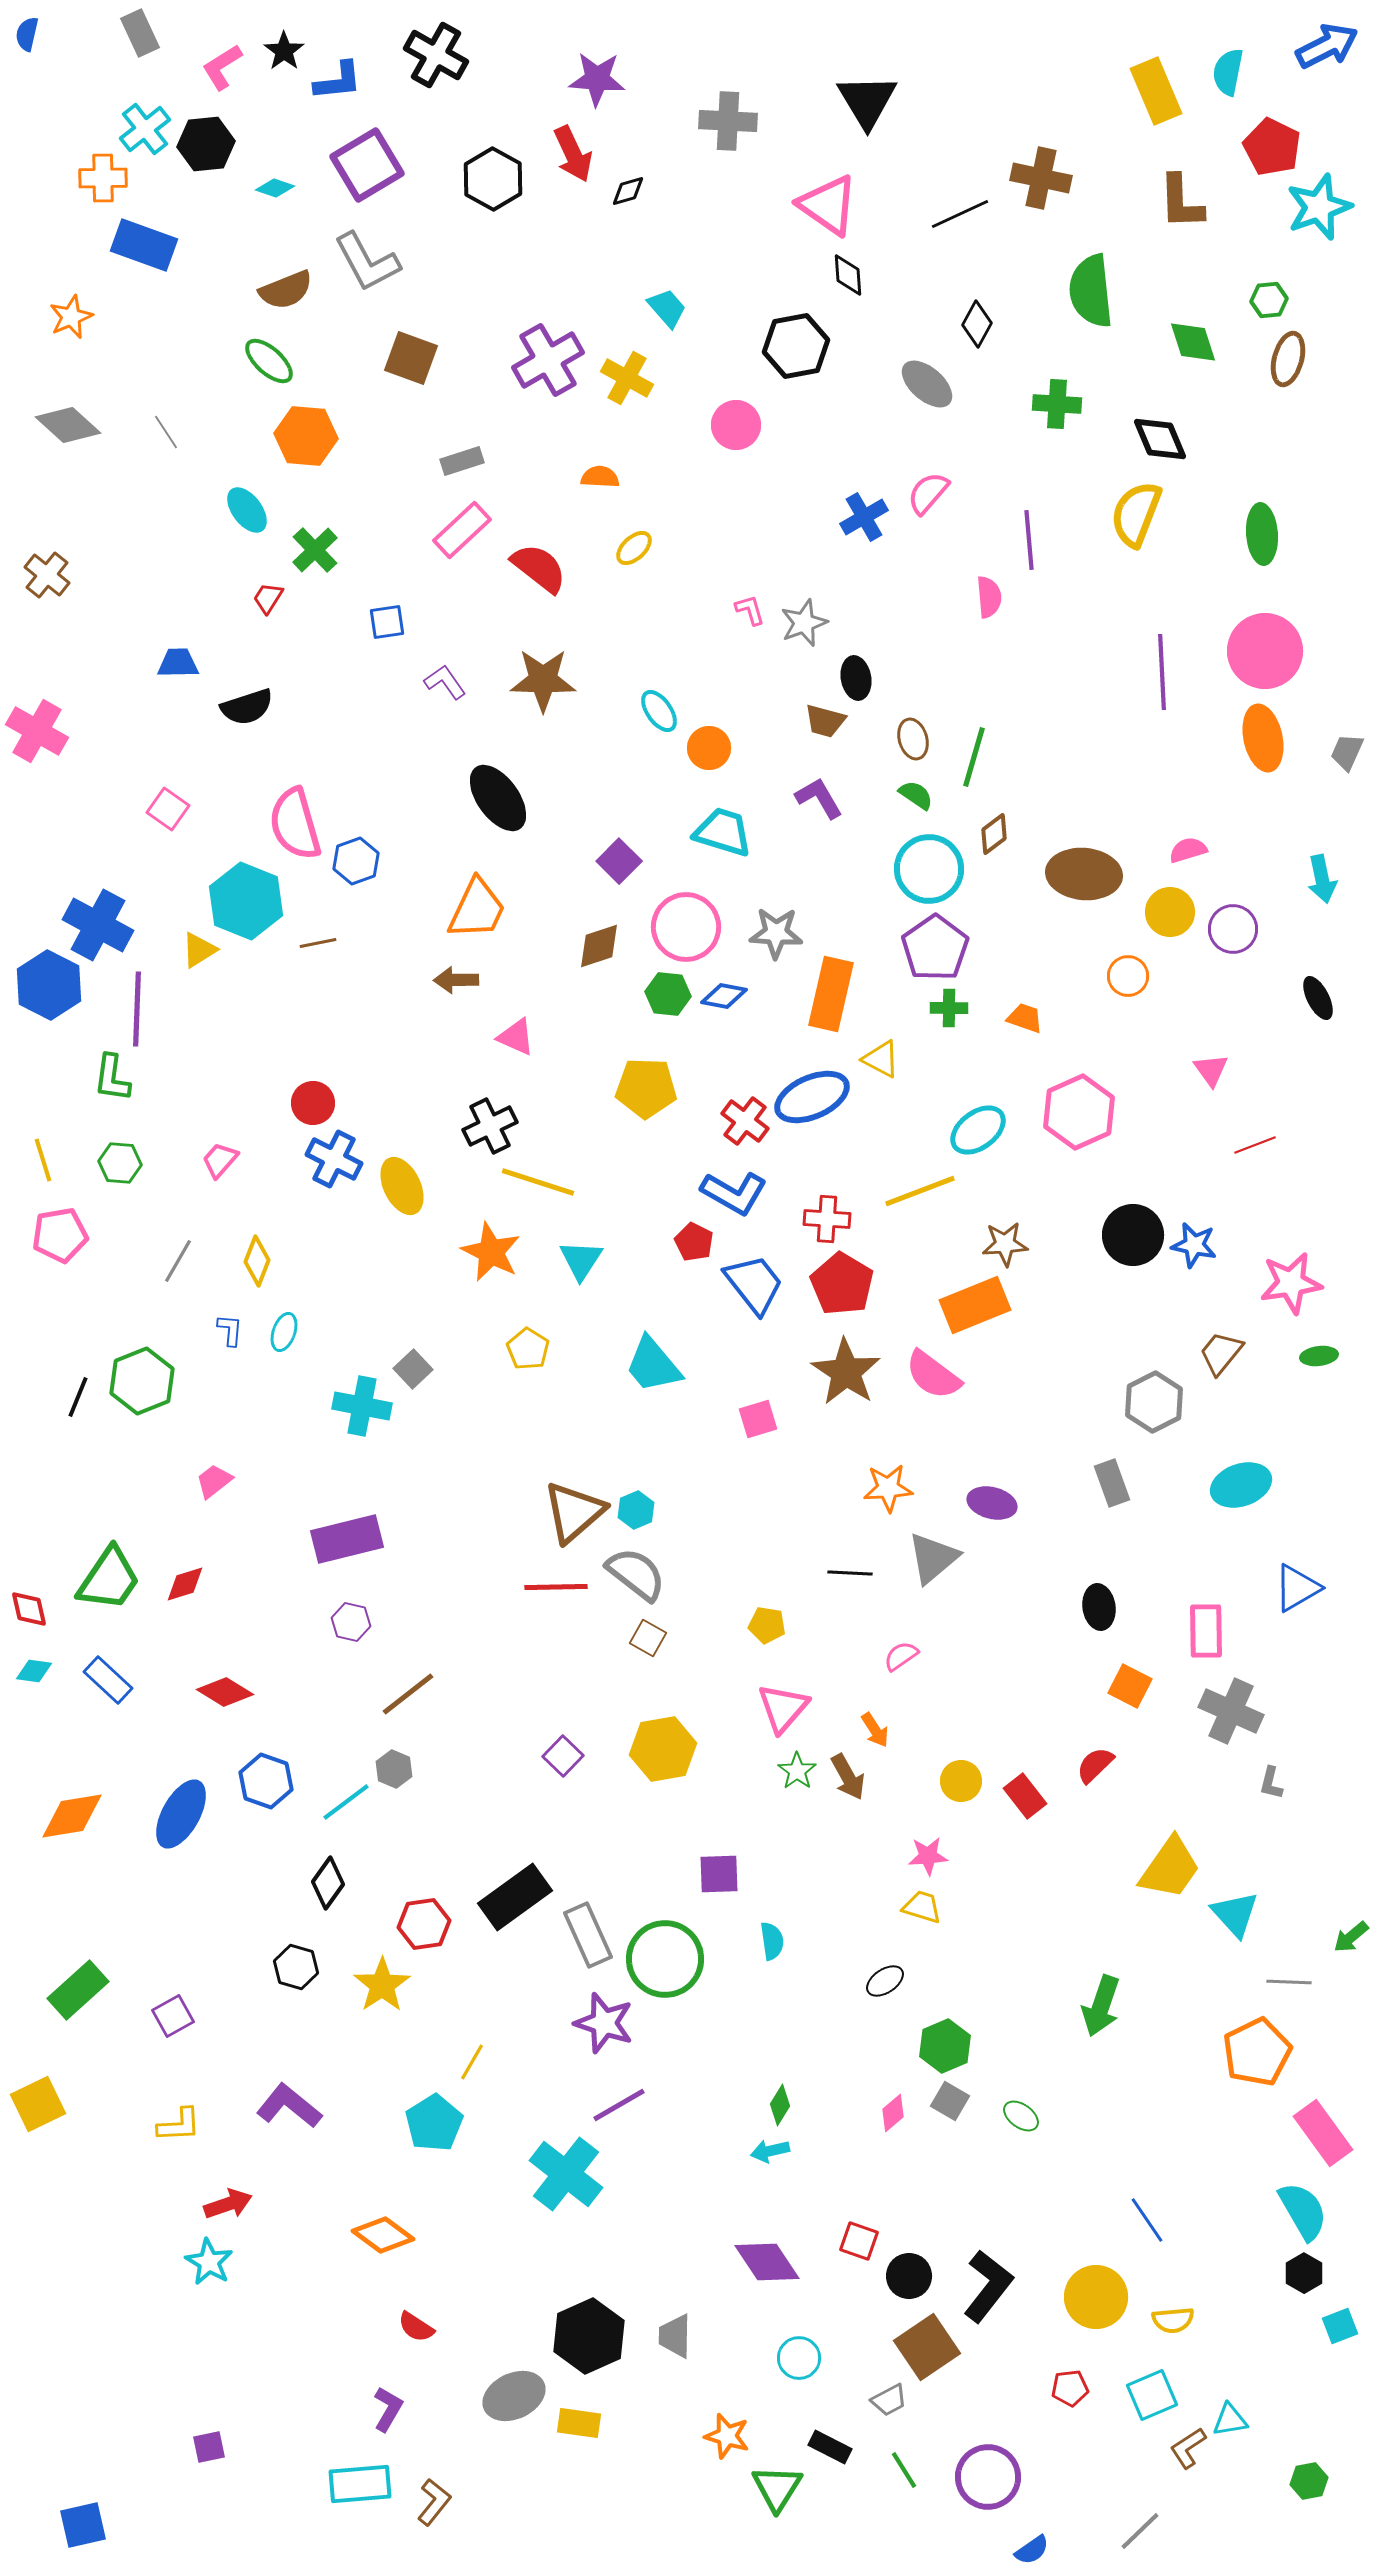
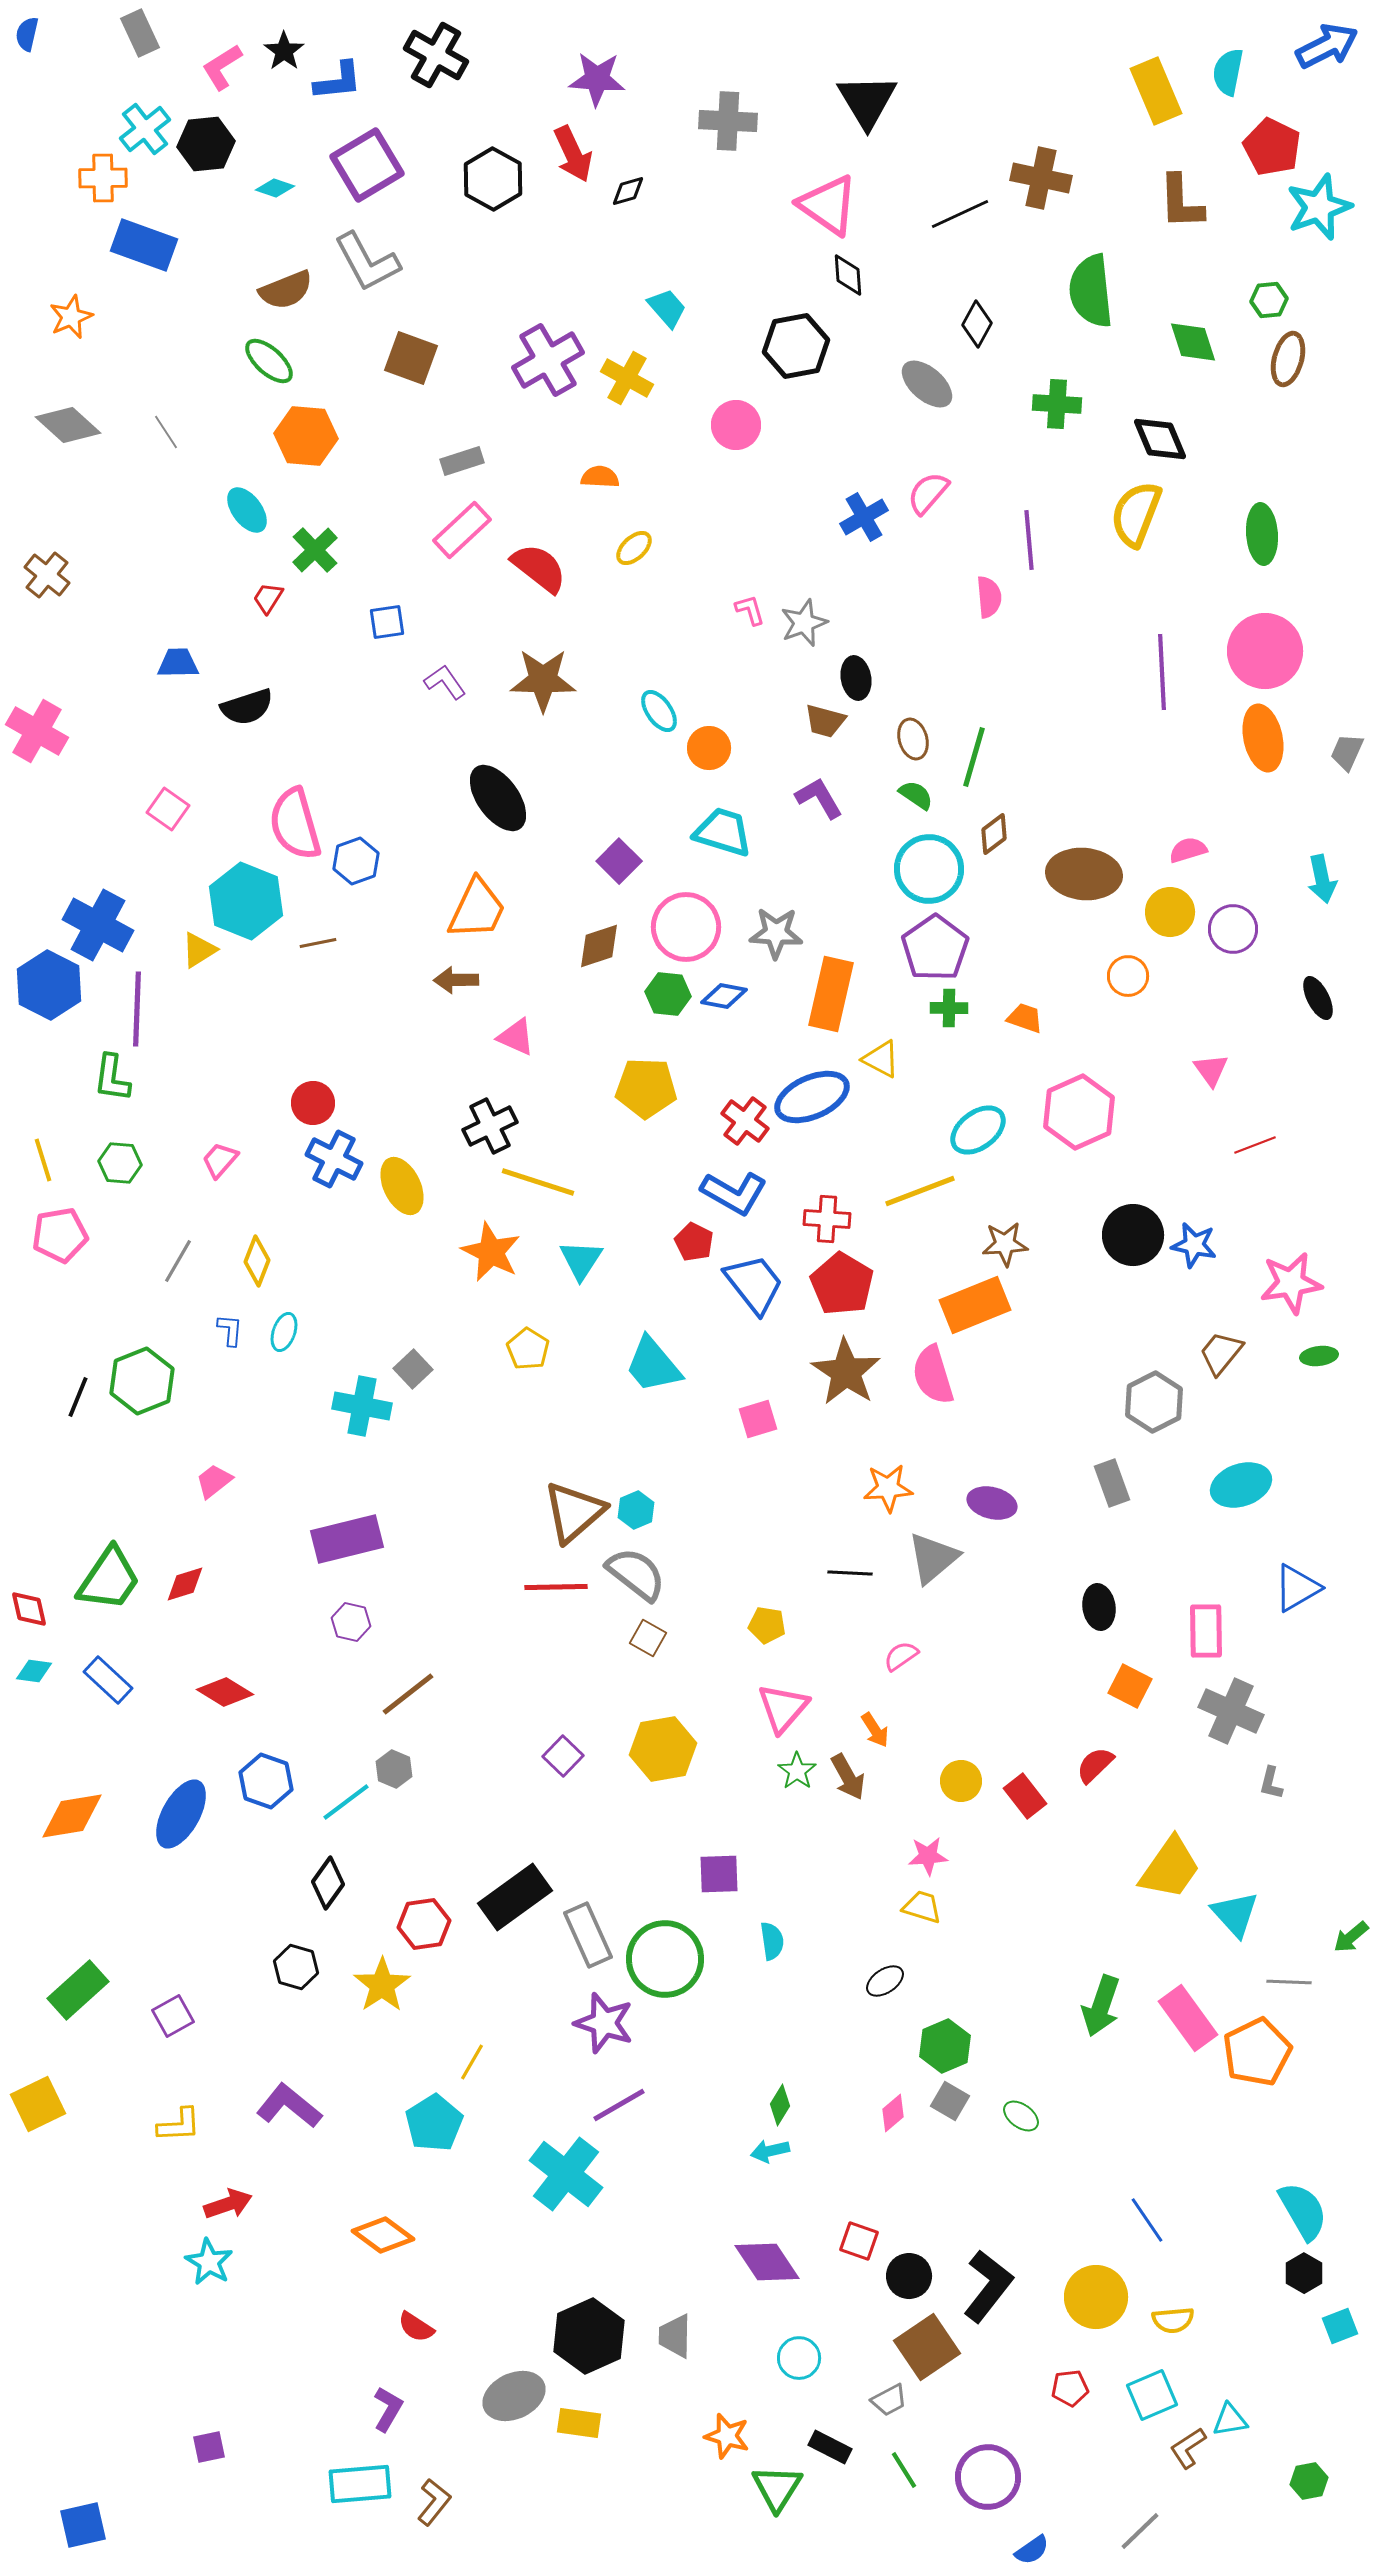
pink semicircle at (933, 1375): rotated 36 degrees clockwise
pink rectangle at (1323, 2133): moved 135 px left, 115 px up
